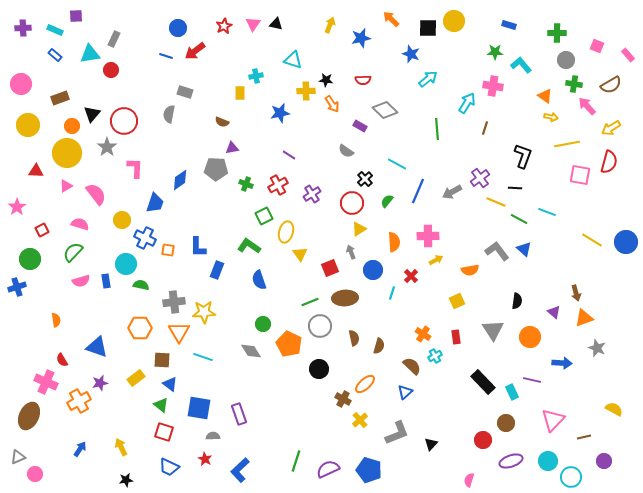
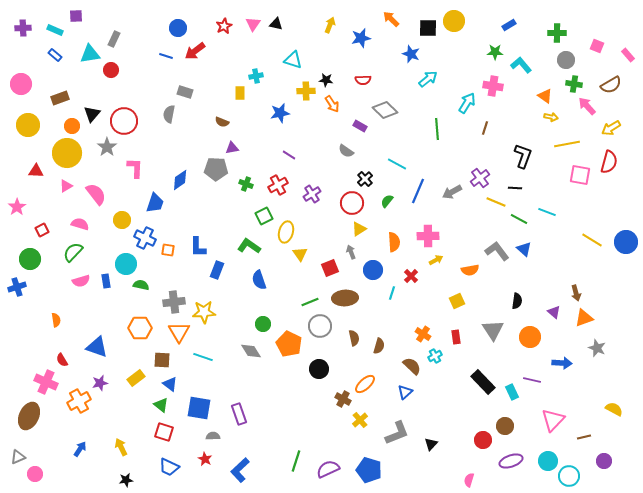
blue rectangle at (509, 25): rotated 48 degrees counterclockwise
brown circle at (506, 423): moved 1 px left, 3 px down
cyan circle at (571, 477): moved 2 px left, 1 px up
